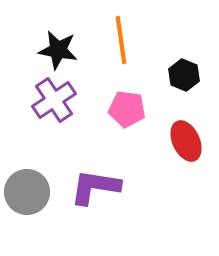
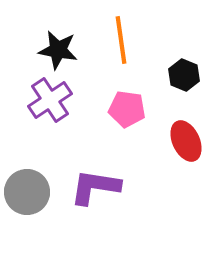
purple cross: moved 4 px left
